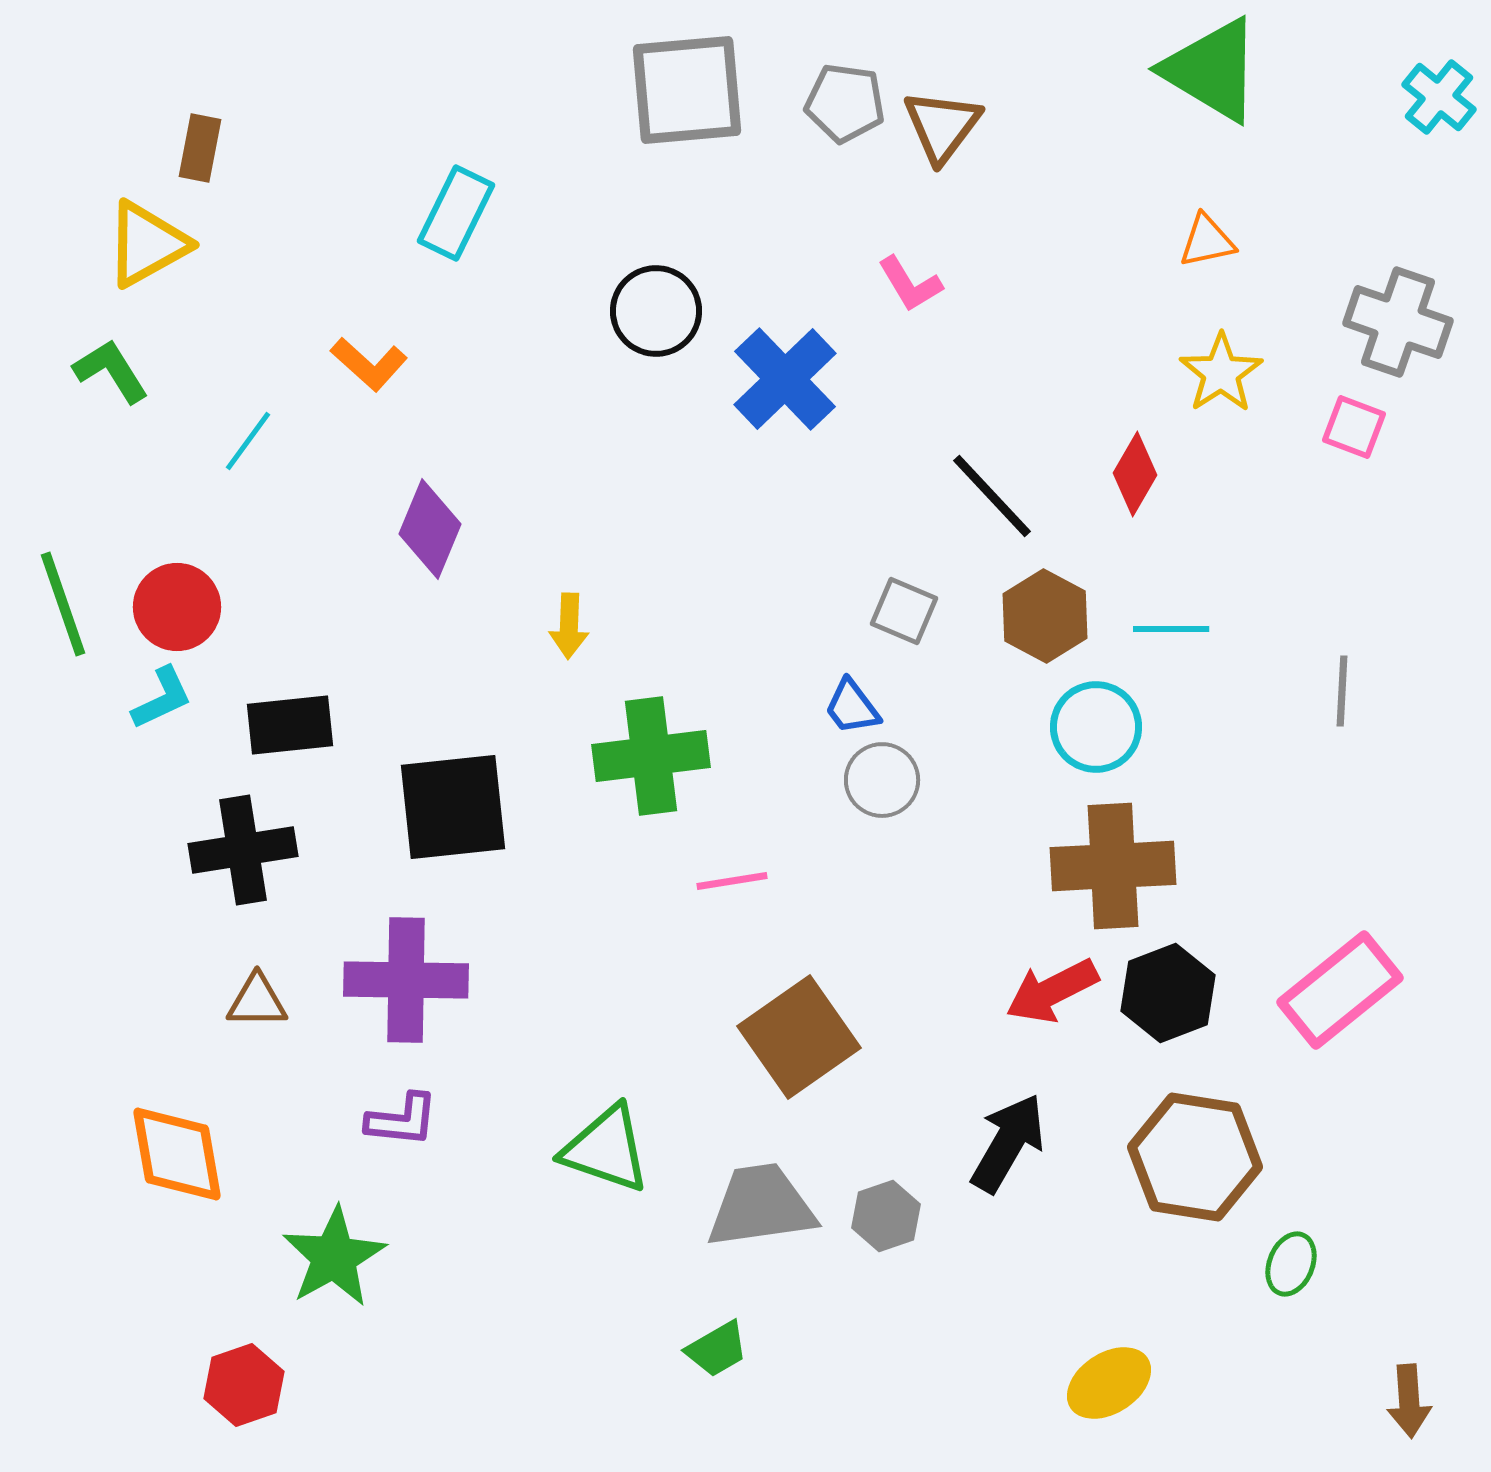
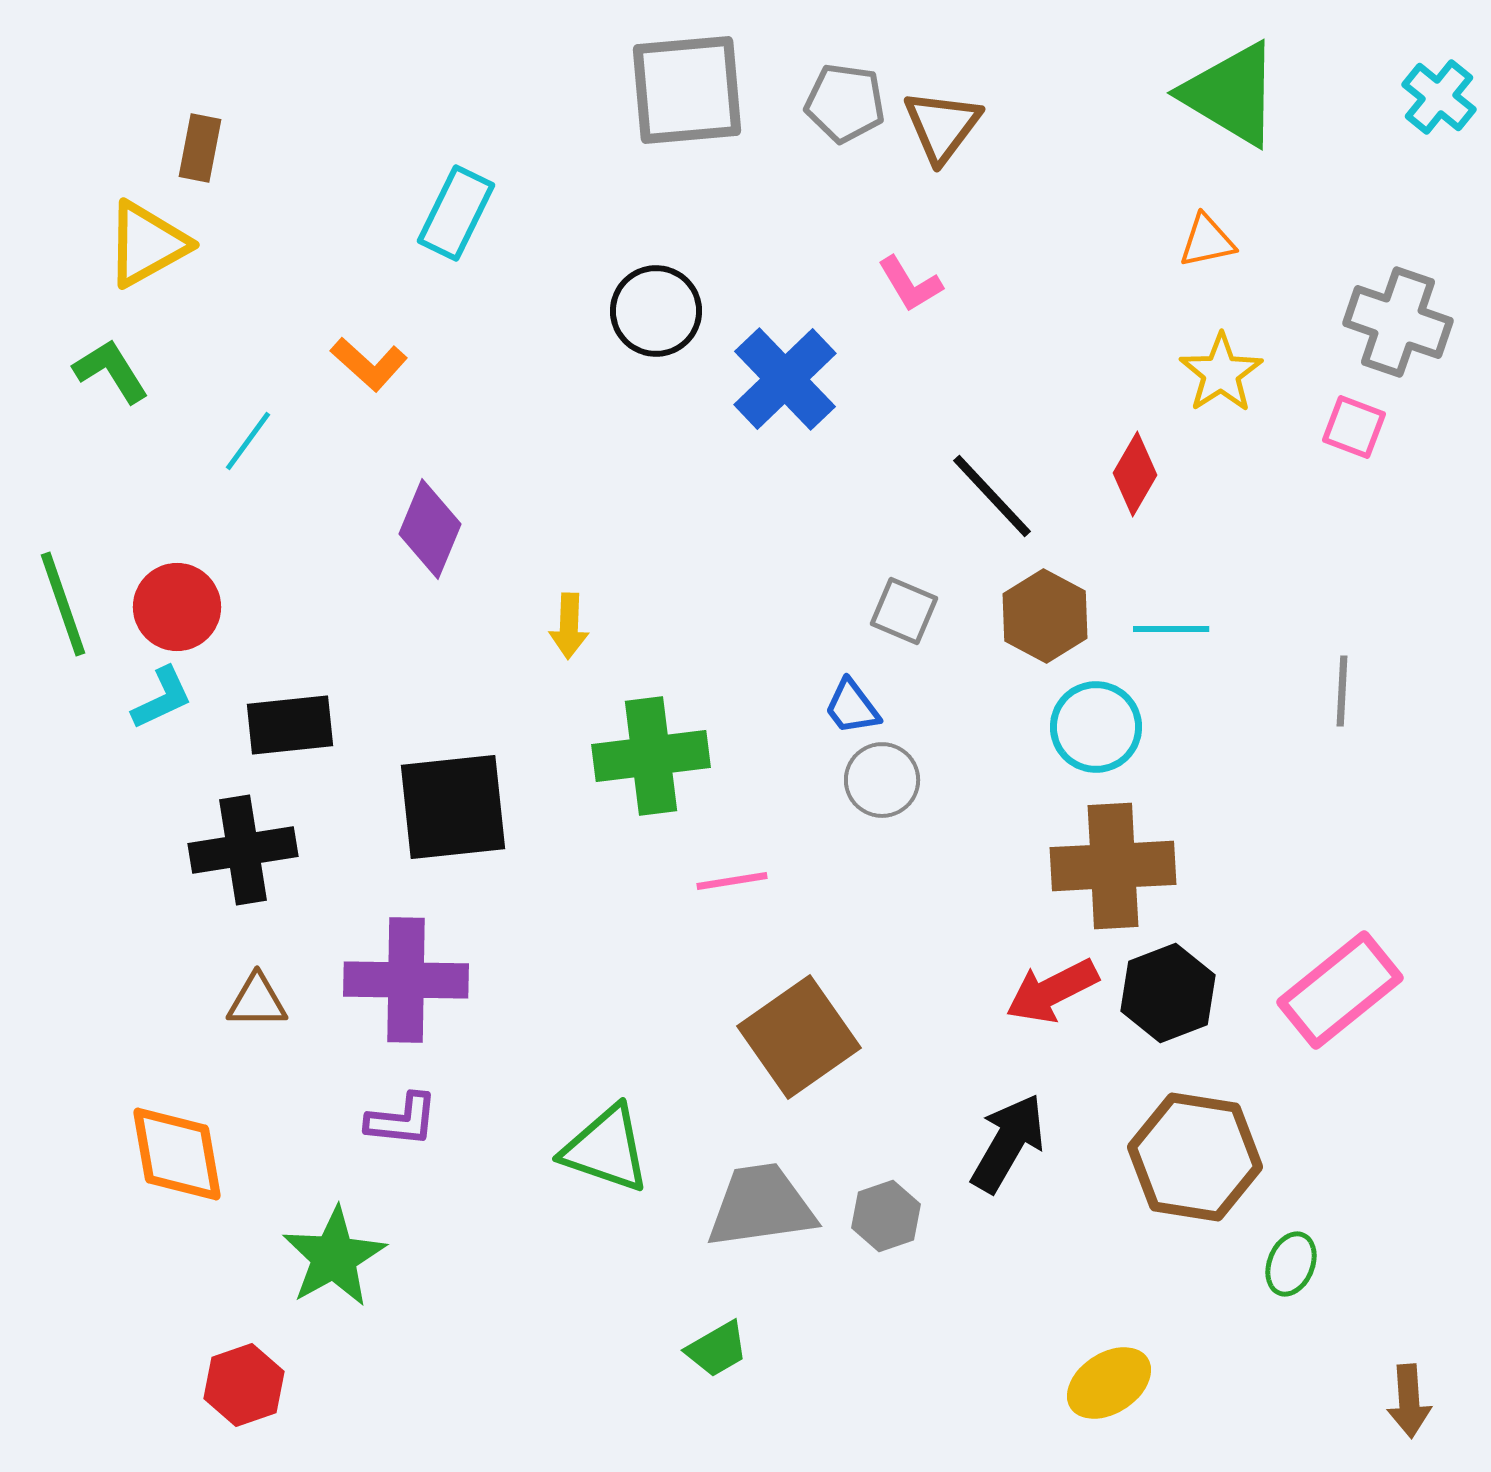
green triangle at (1212, 70): moved 19 px right, 24 px down
